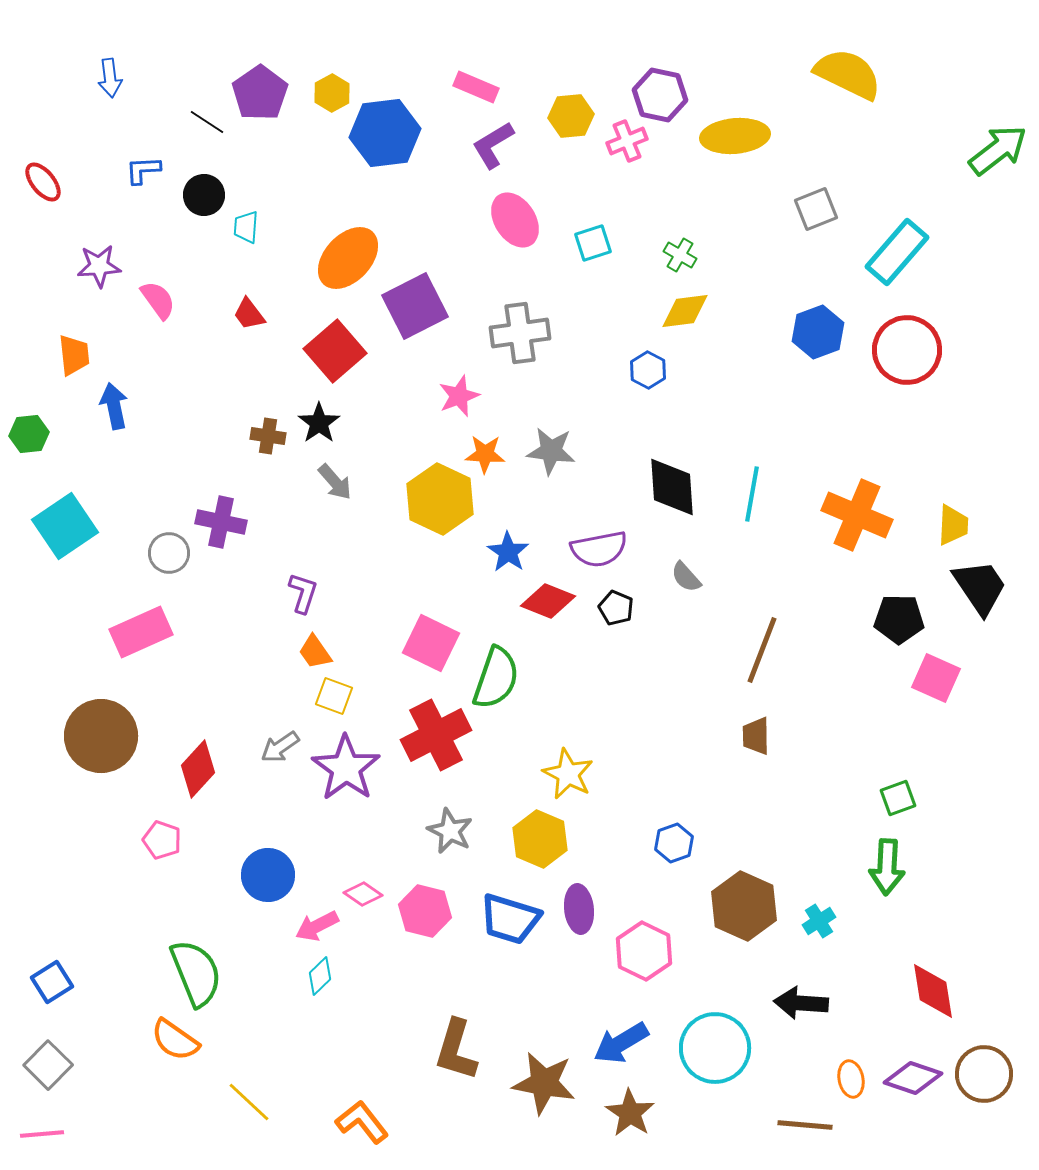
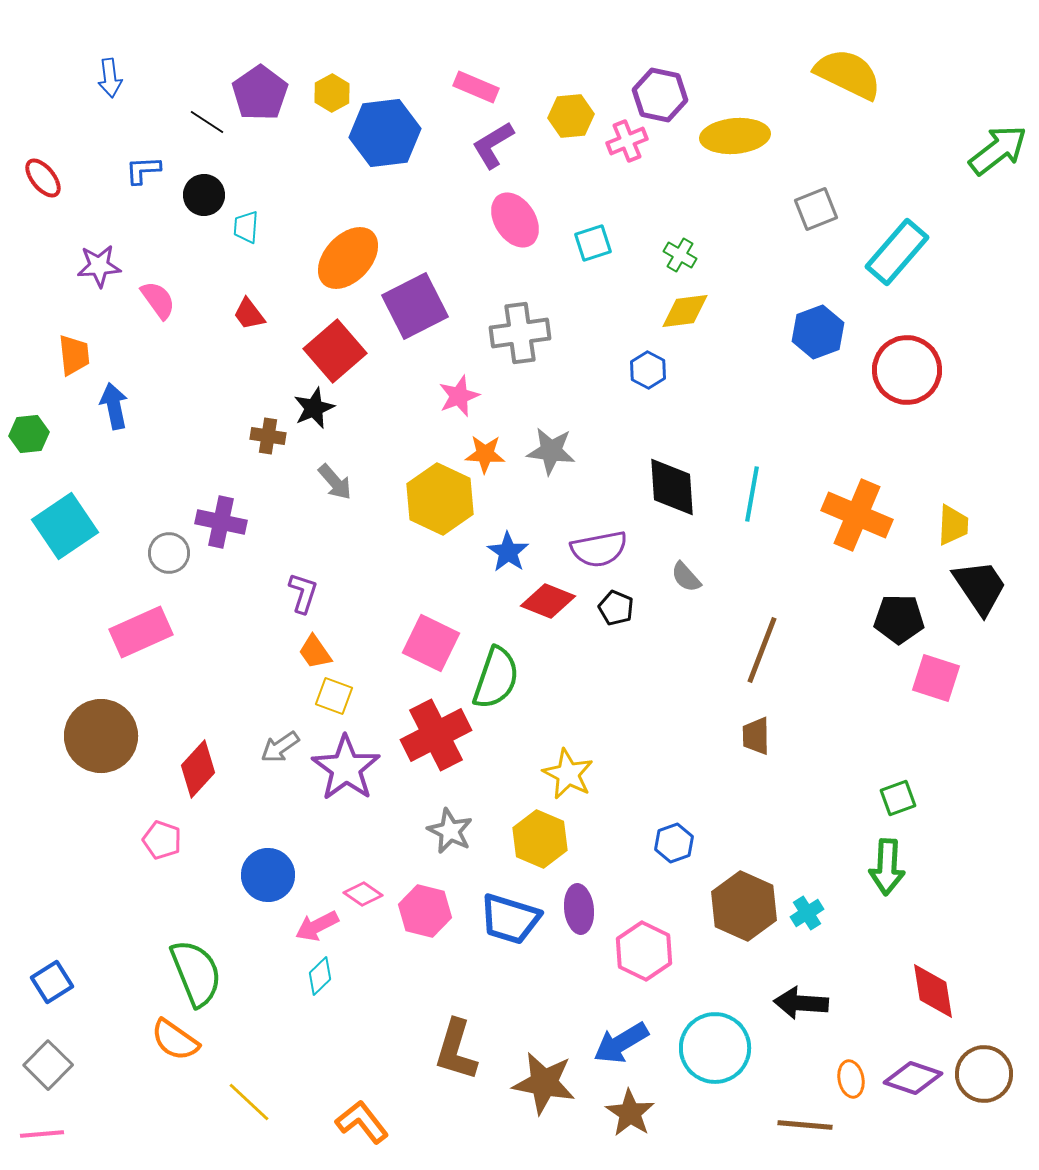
red ellipse at (43, 182): moved 4 px up
red circle at (907, 350): moved 20 px down
black star at (319, 423): moved 5 px left, 15 px up; rotated 12 degrees clockwise
pink square at (936, 678): rotated 6 degrees counterclockwise
cyan cross at (819, 921): moved 12 px left, 8 px up
